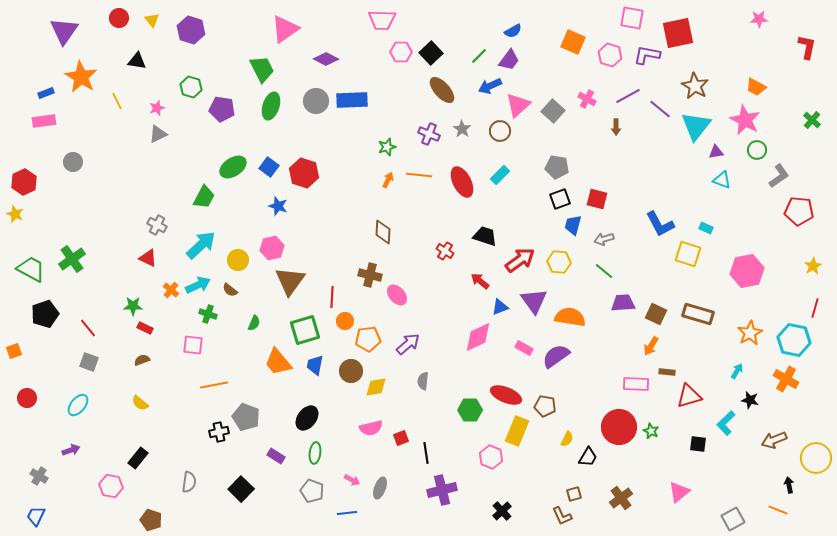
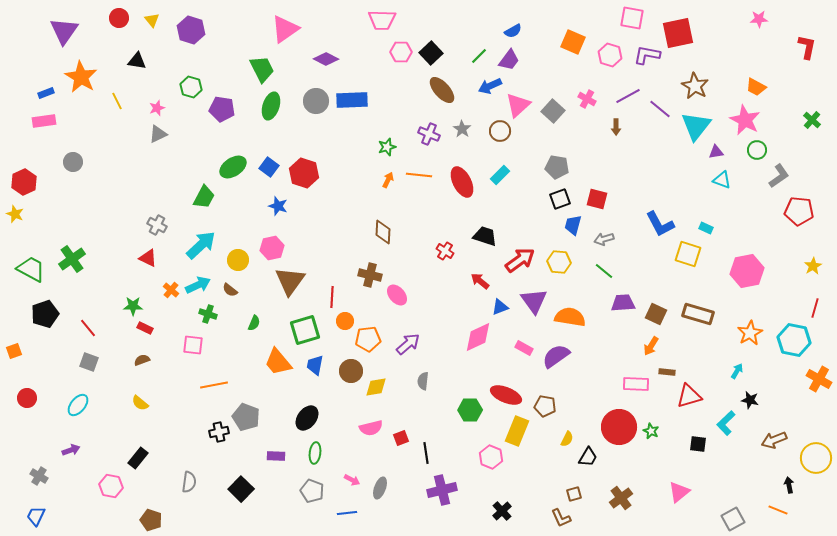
orange cross at (786, 379): moved 33 px right
purple rectangle at (276, 456): rotated 30 degrees counterclockwise
brown L-shape at (562, 516): moved 1 px left, 2 px down
